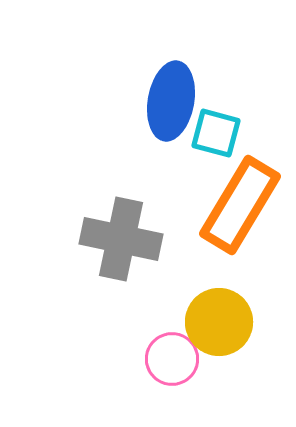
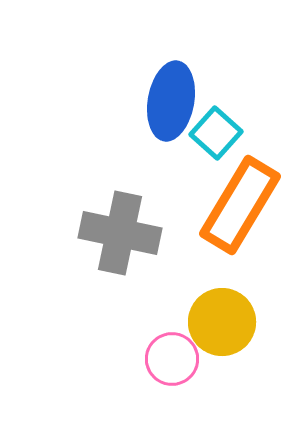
cyan square: rotated 27 degrees clockwise
gray cross: moved 1 px left, 6 px up
yellow circle: moved 3 px right
